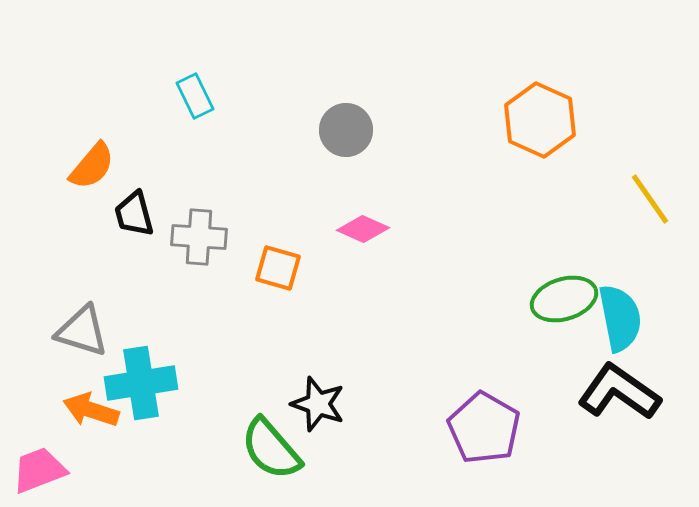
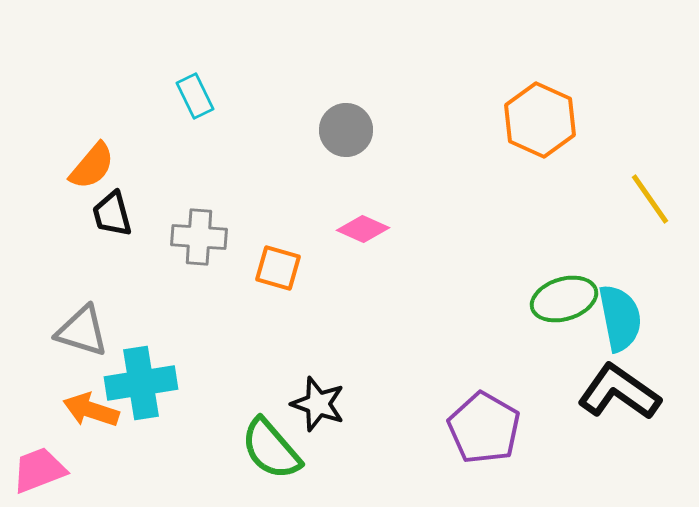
black trapezoid: moved 22 px left
